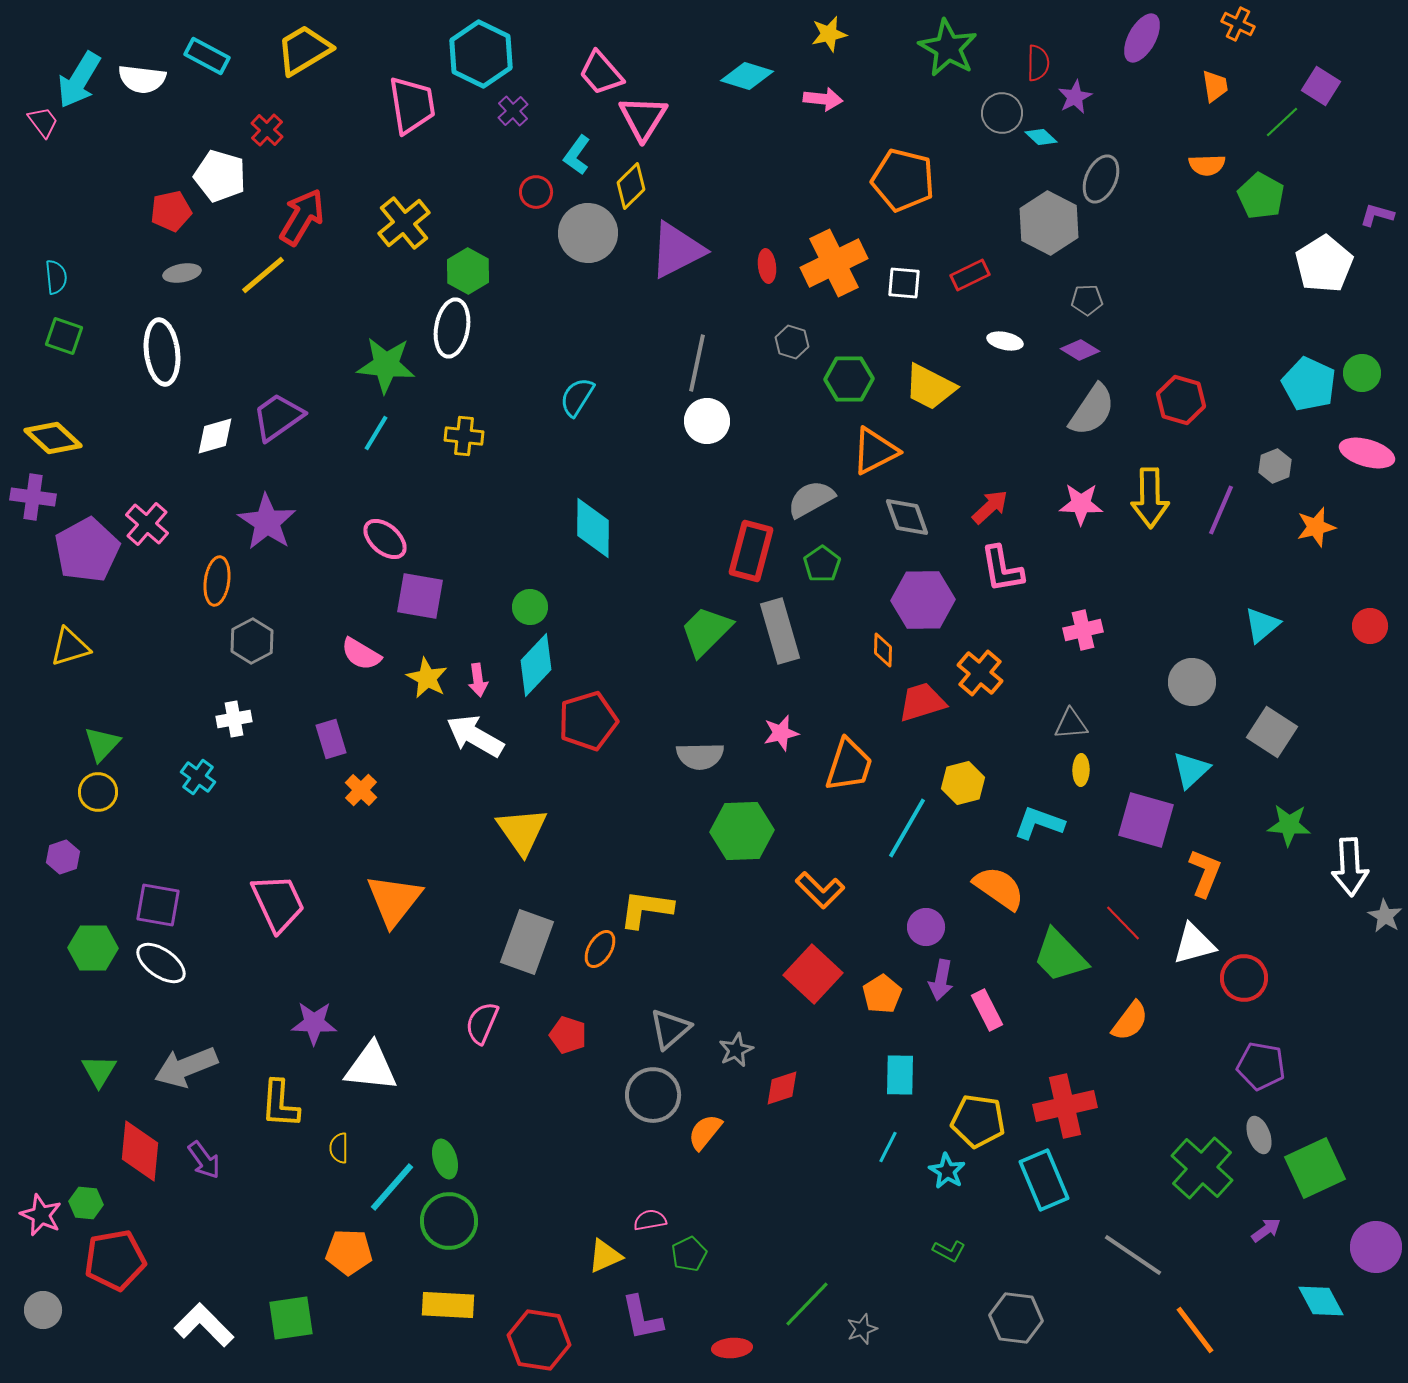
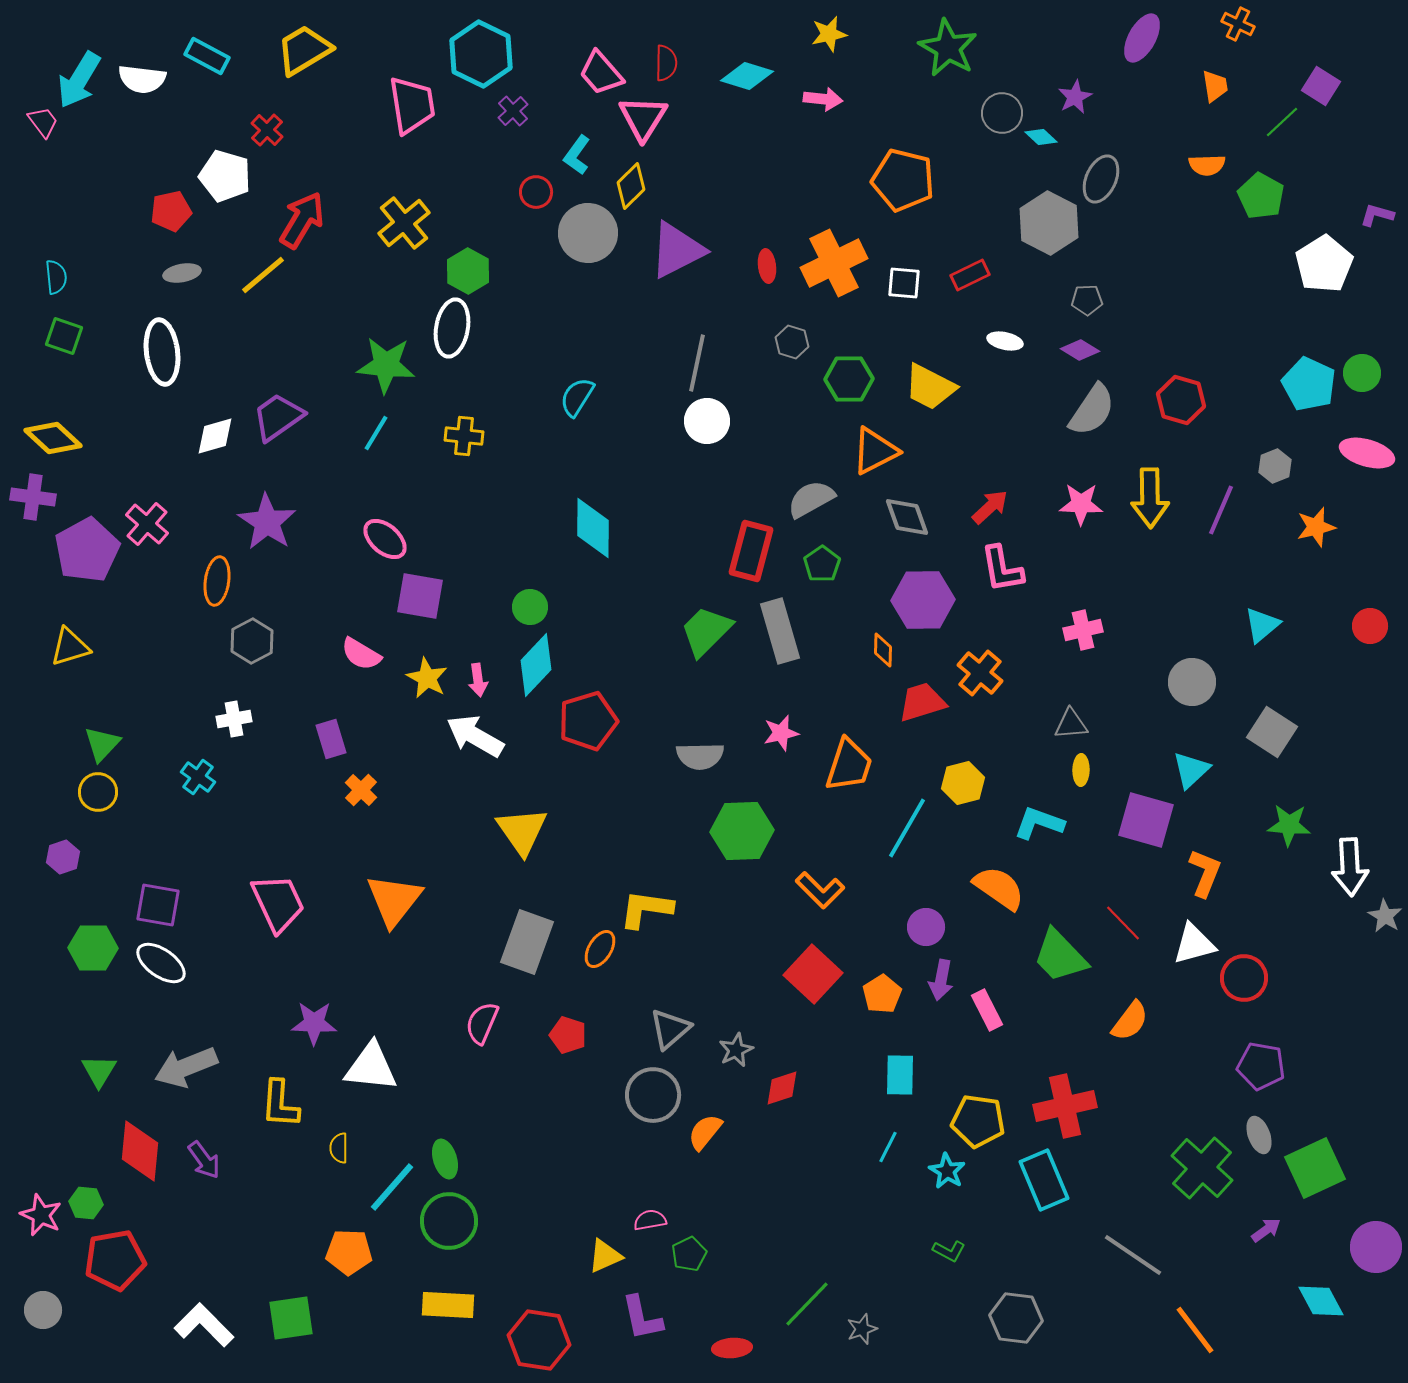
red semicircle at (1038, 63): moved 372 px left
white pentagon at (220, 176): moved 5 px right
red arrow at (302, 217): moved 3 px down
